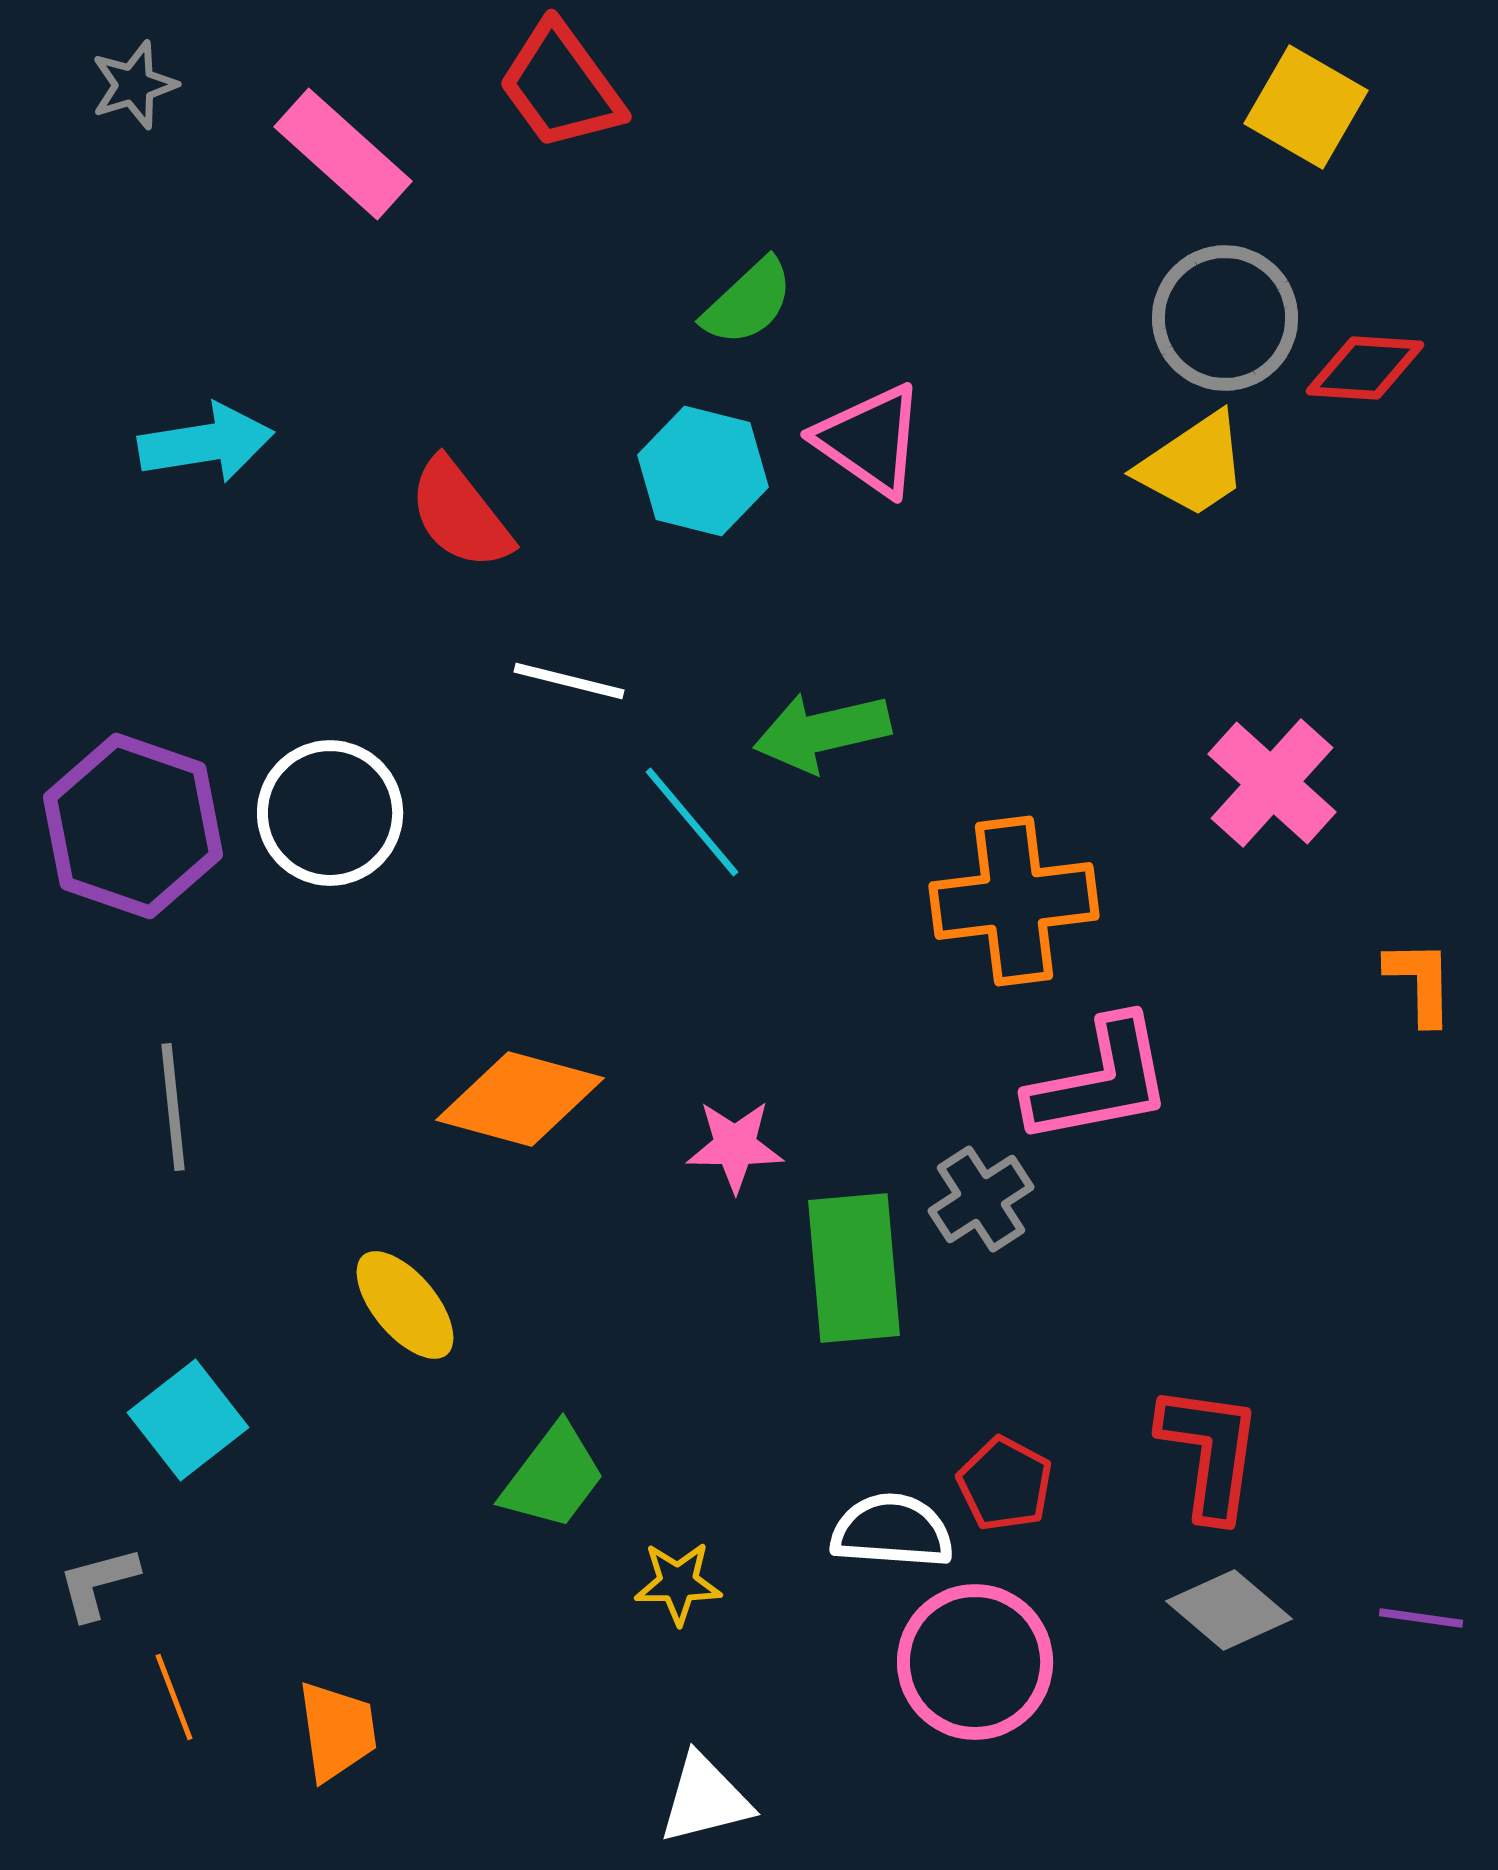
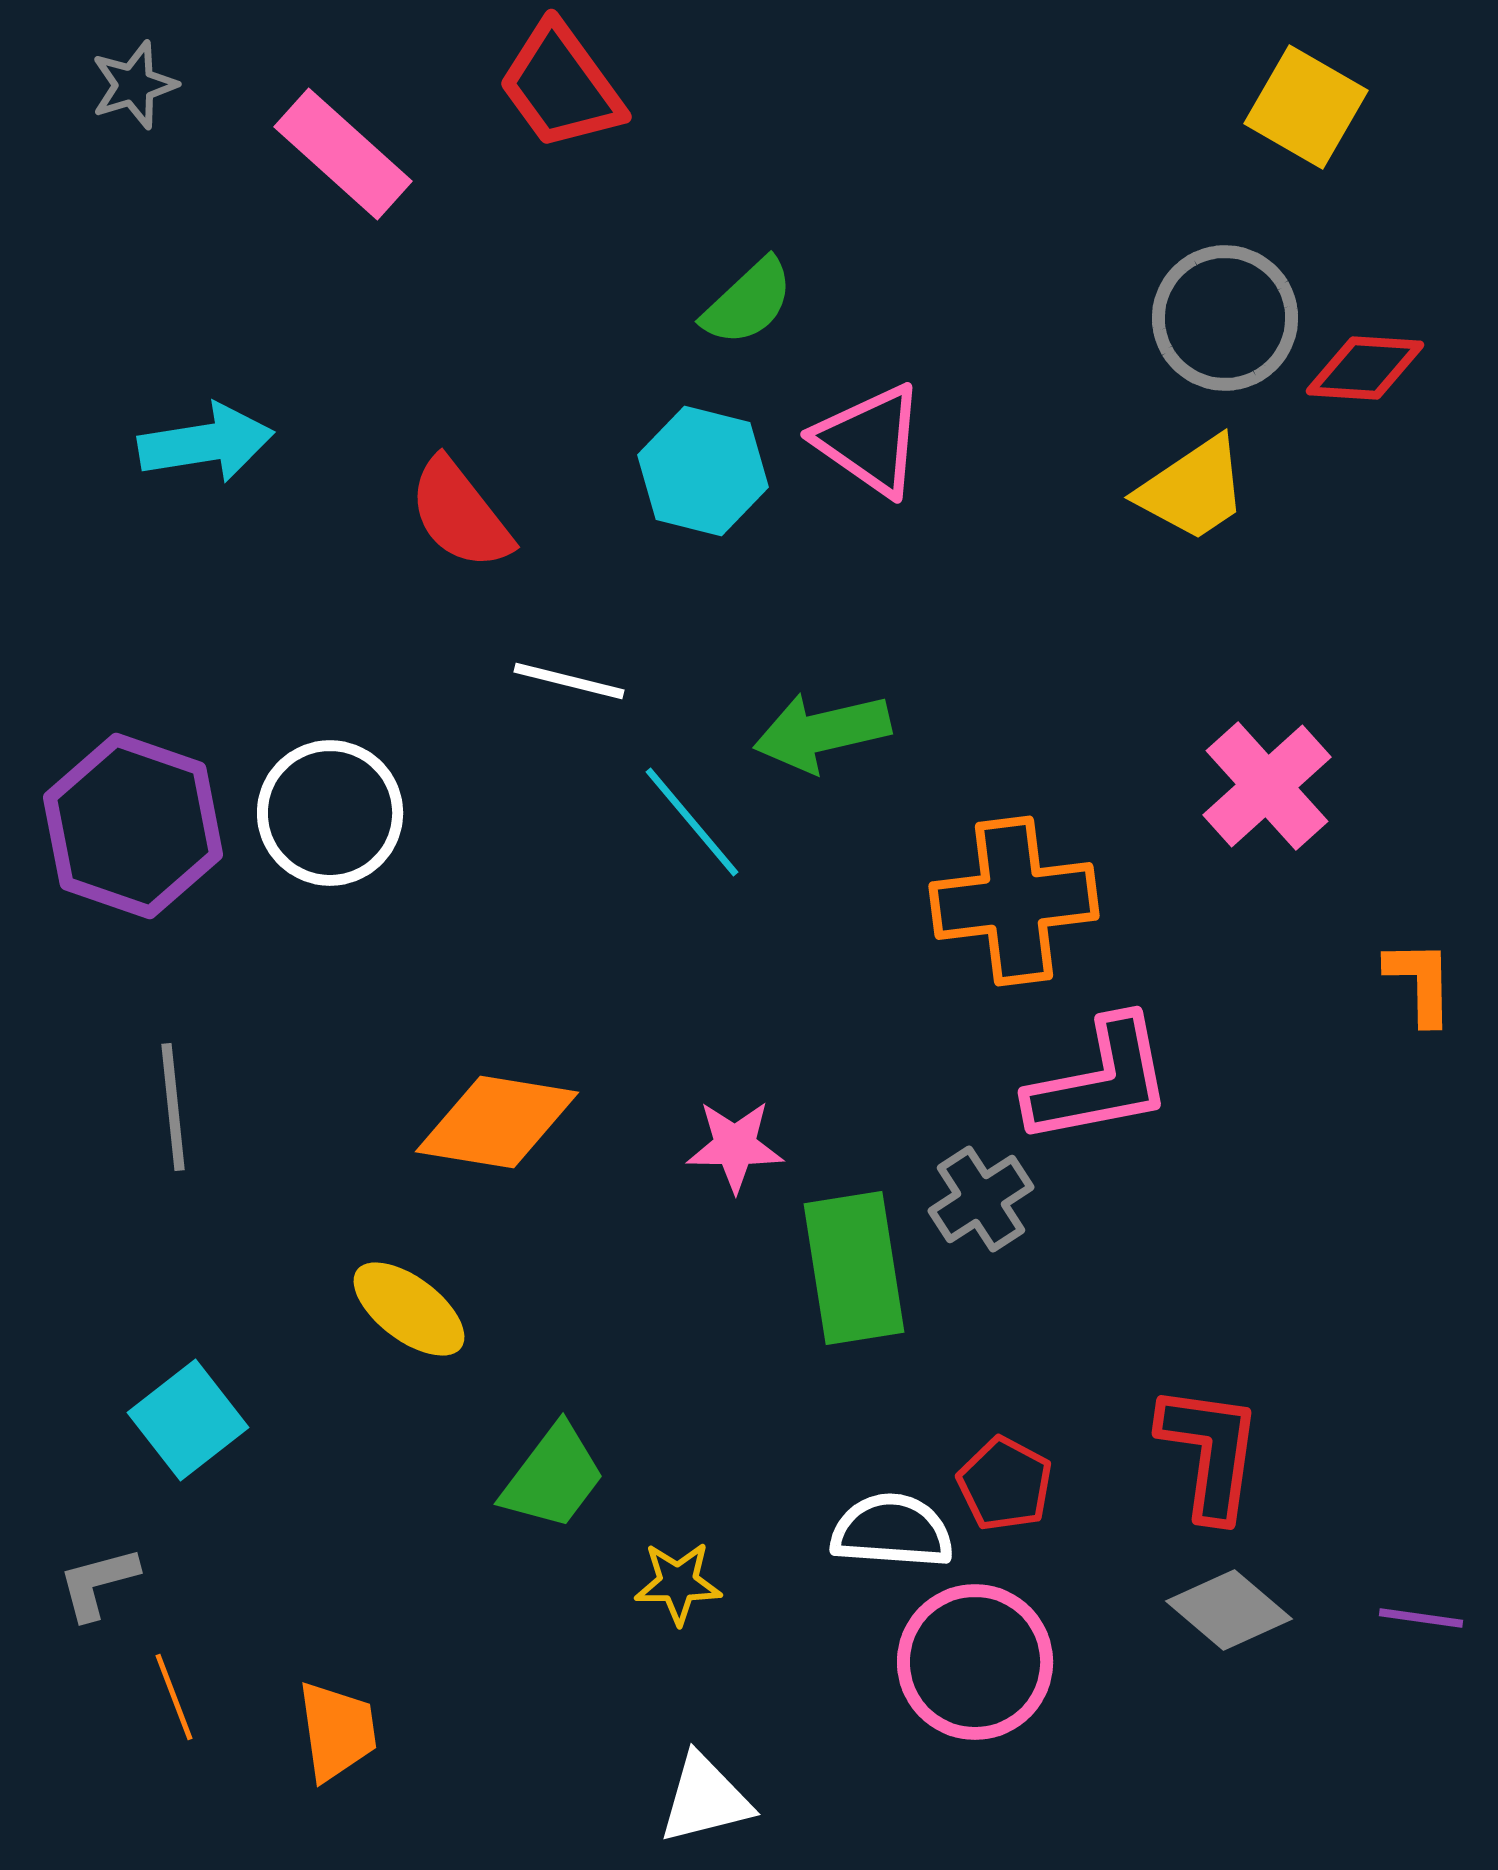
yellow trapezoid: moved 24 px down
pink cross: moved 5 px left, 3 px down; rotated 6 degrees clockwise
orange diamond: moved 23 px left, 23 px down; rotated 6 degrees counterclockwise
green rectangle: rotated 4 degrees counterclockwise
yellow ellipse: moved 4 px right, 4 px down; rotated 13 degrees counterclockwise
